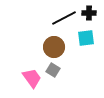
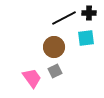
gray square: moved 2 px right, 1 px down; rotated 32 degrees clockwise
